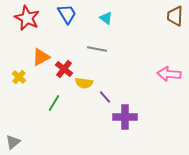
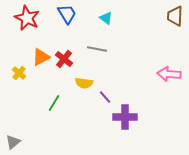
red cross: moved 10 px up
yellow cross: moved 4 px up
